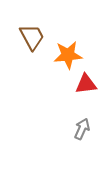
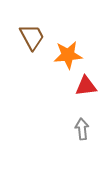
red triangle: moved 2 px down
gray arrow: rotated 30 degrees counterclockwise
